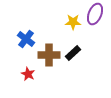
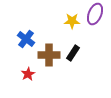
yellow star: moved 1 px left, 1 px up
black rectangle: rotated 14 degrees counterclockwise
red star: rotated 16 degrees clockwise
